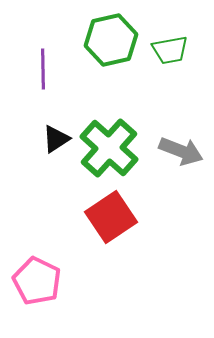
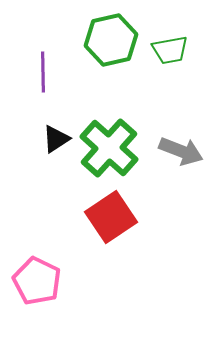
purple line: moved 3 px down
